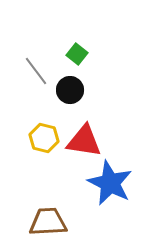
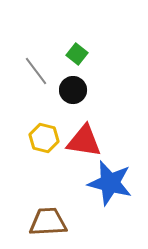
black circle: moved 3 px right
blue star: rotated 12 degrees counterclockwise
